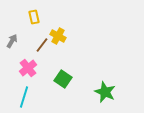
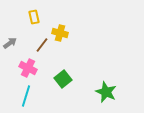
yellow cross: moved 2 px right, 3 px up; rotated 14 degrees counterclockwise
gray arrow: moved 2 px left, 2 px down; rotated 24 degrees clockwise
pink cross: rotated 24 degrees counterclockwise
green square: rotated 18 degrees clockwise
green star: moved 1 px right
cyan line: moved 2 px right, 1 px up
